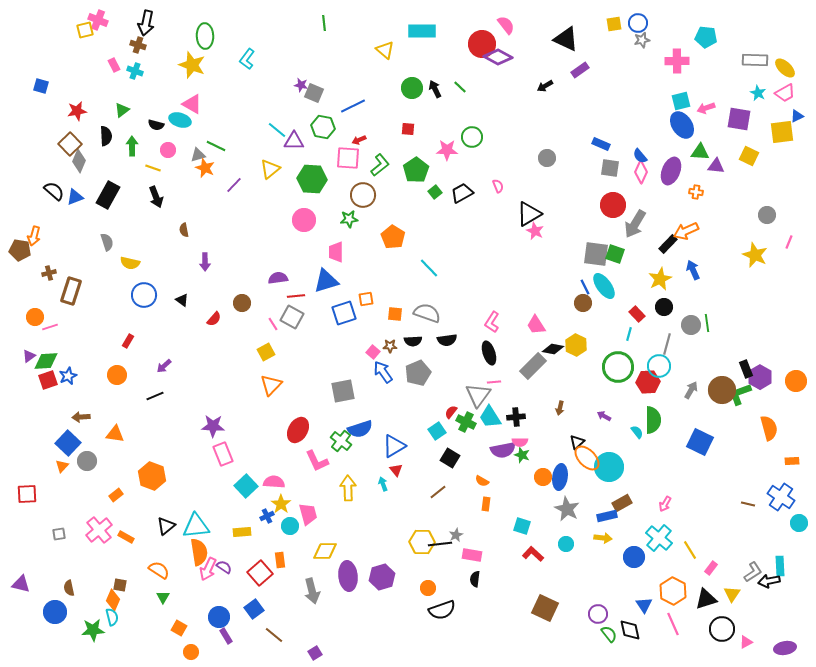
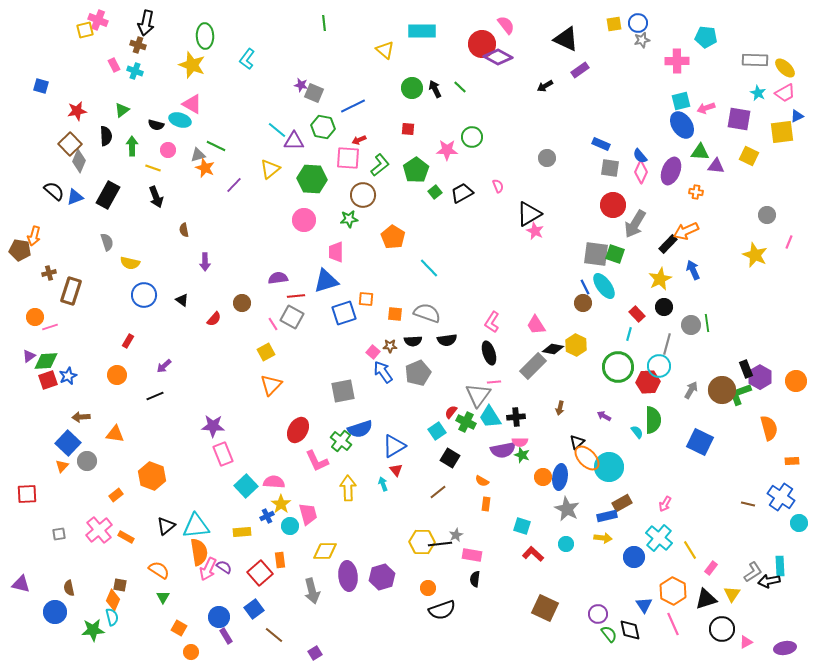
orange square at (366, 299): rotated 14 degrees clockwise
